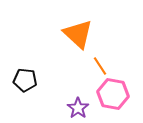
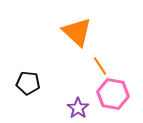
orange triangle: moved 1 px left, 2 px up
black pentagon: moved 3 px right, 3 px down
